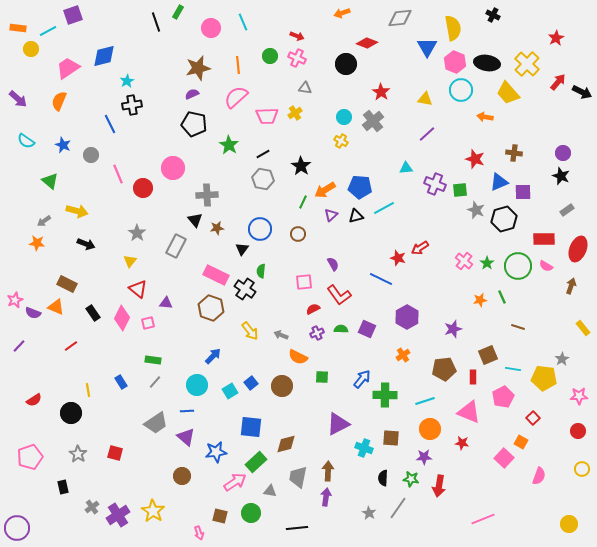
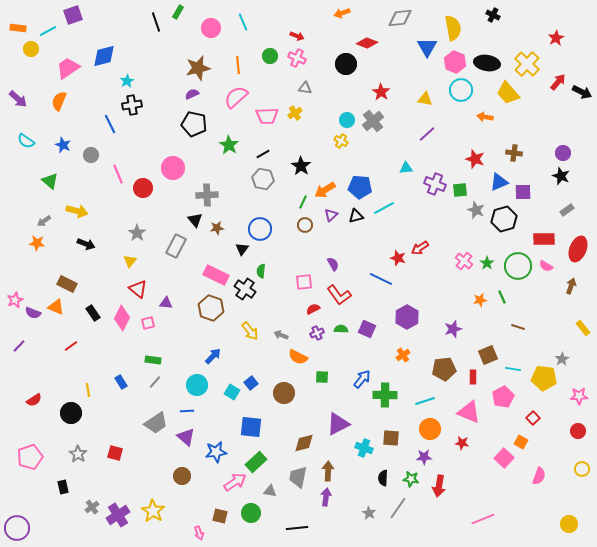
cyan circle at (344, 117): moved 3 px right, 3 px down
brown circle at (298, 234): moved 7 px right, 9 px up
brown circle at (282, 386): moved 2 px right, 7 px down
cyan square at (230, 391): moved 2 px right, 1 px down; rotated 28 degrees counterclockwise
brown diamond at (286, 444): moved 18 px right, 1 px up
